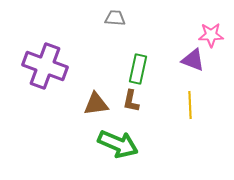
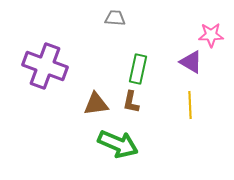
purple triangle: moved 2 px left, 2 px down; rotated 10 degrees clockwise
brown L-shape: moved 1 px down
